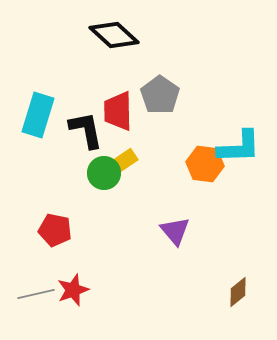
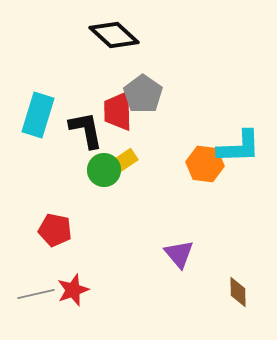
gray pentagon: moved 17 px left, 1 px up
green circle: moved 3 px up
purple triangle: moved 4 px right, 23 px down
brown diamond: rotated 52 degrees counterclockwise
